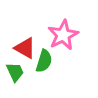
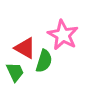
pink star: rotated 16 degrees counterclockwise
